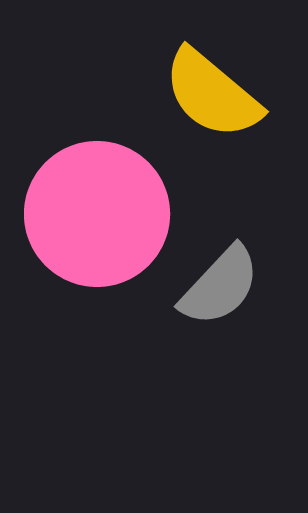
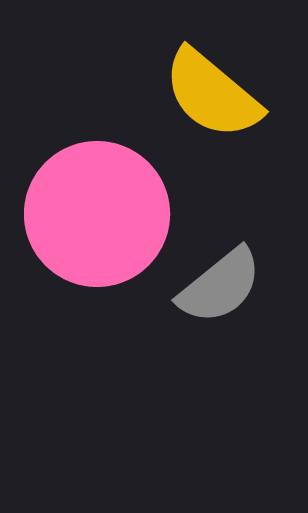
gray semicircle: rotated 8 degrees clockwise
